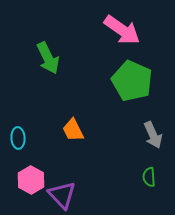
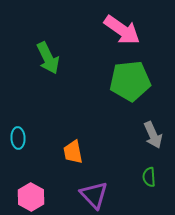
green pentagon: moved 2 px left; rotated 30 degrees counterclockwise
orange trapezoid: moved 22 px down; rotated 15 degrees clockwise
pink hexagon: moved 17 px down
purple triangle: moved 32 px right
